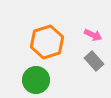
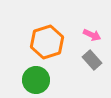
pink arrow: moved 1 px left
gray rectangle: moved 2 px left, 1 px up
